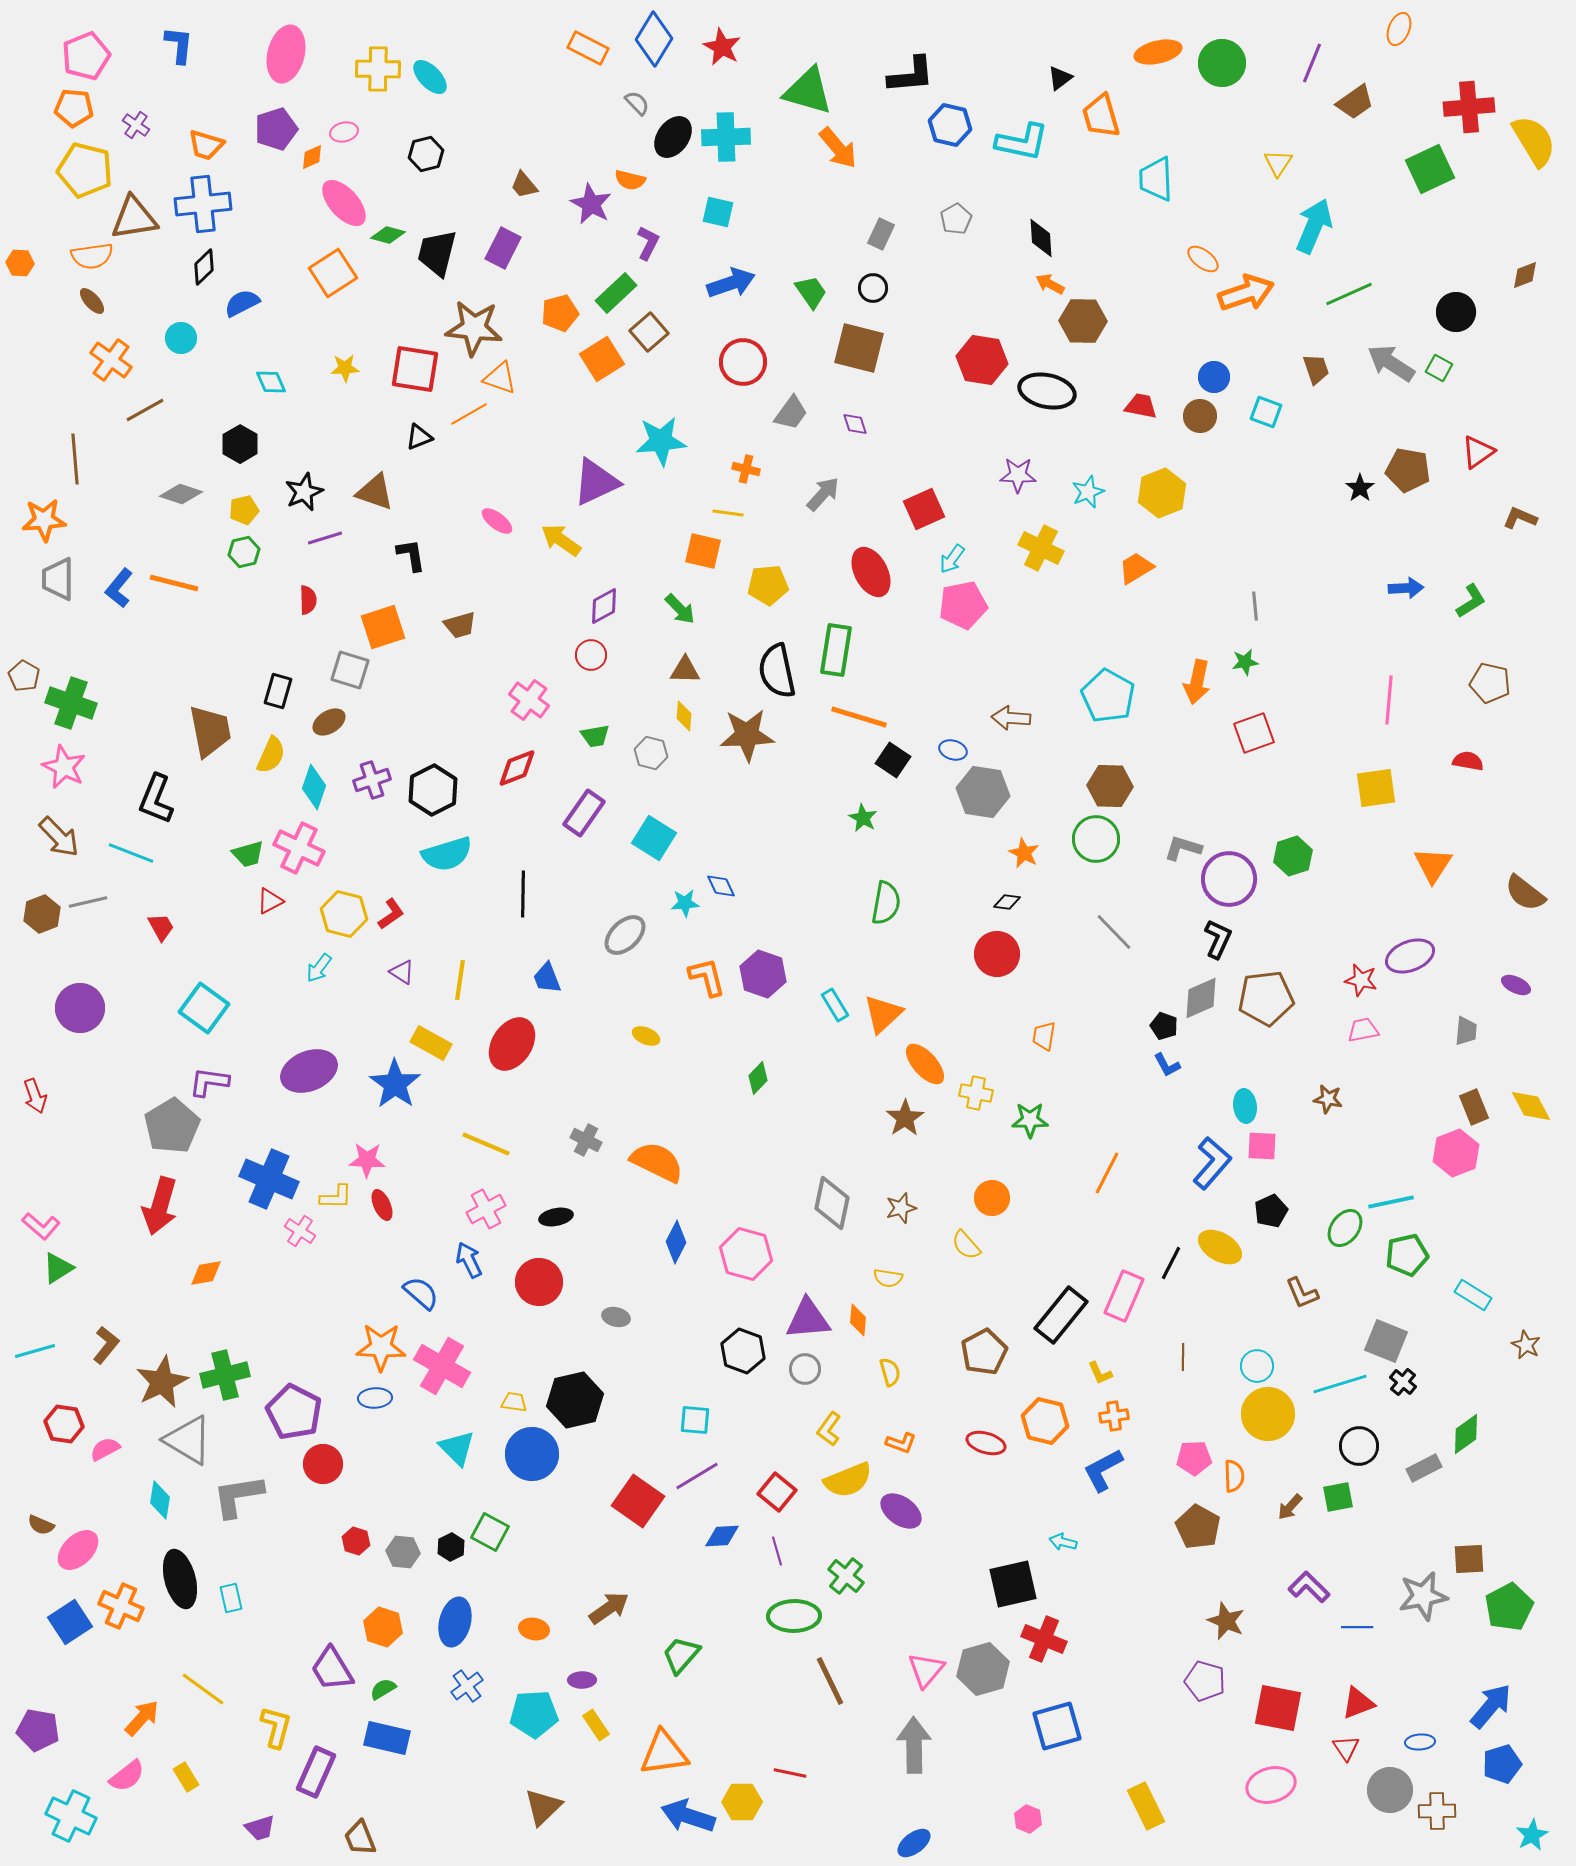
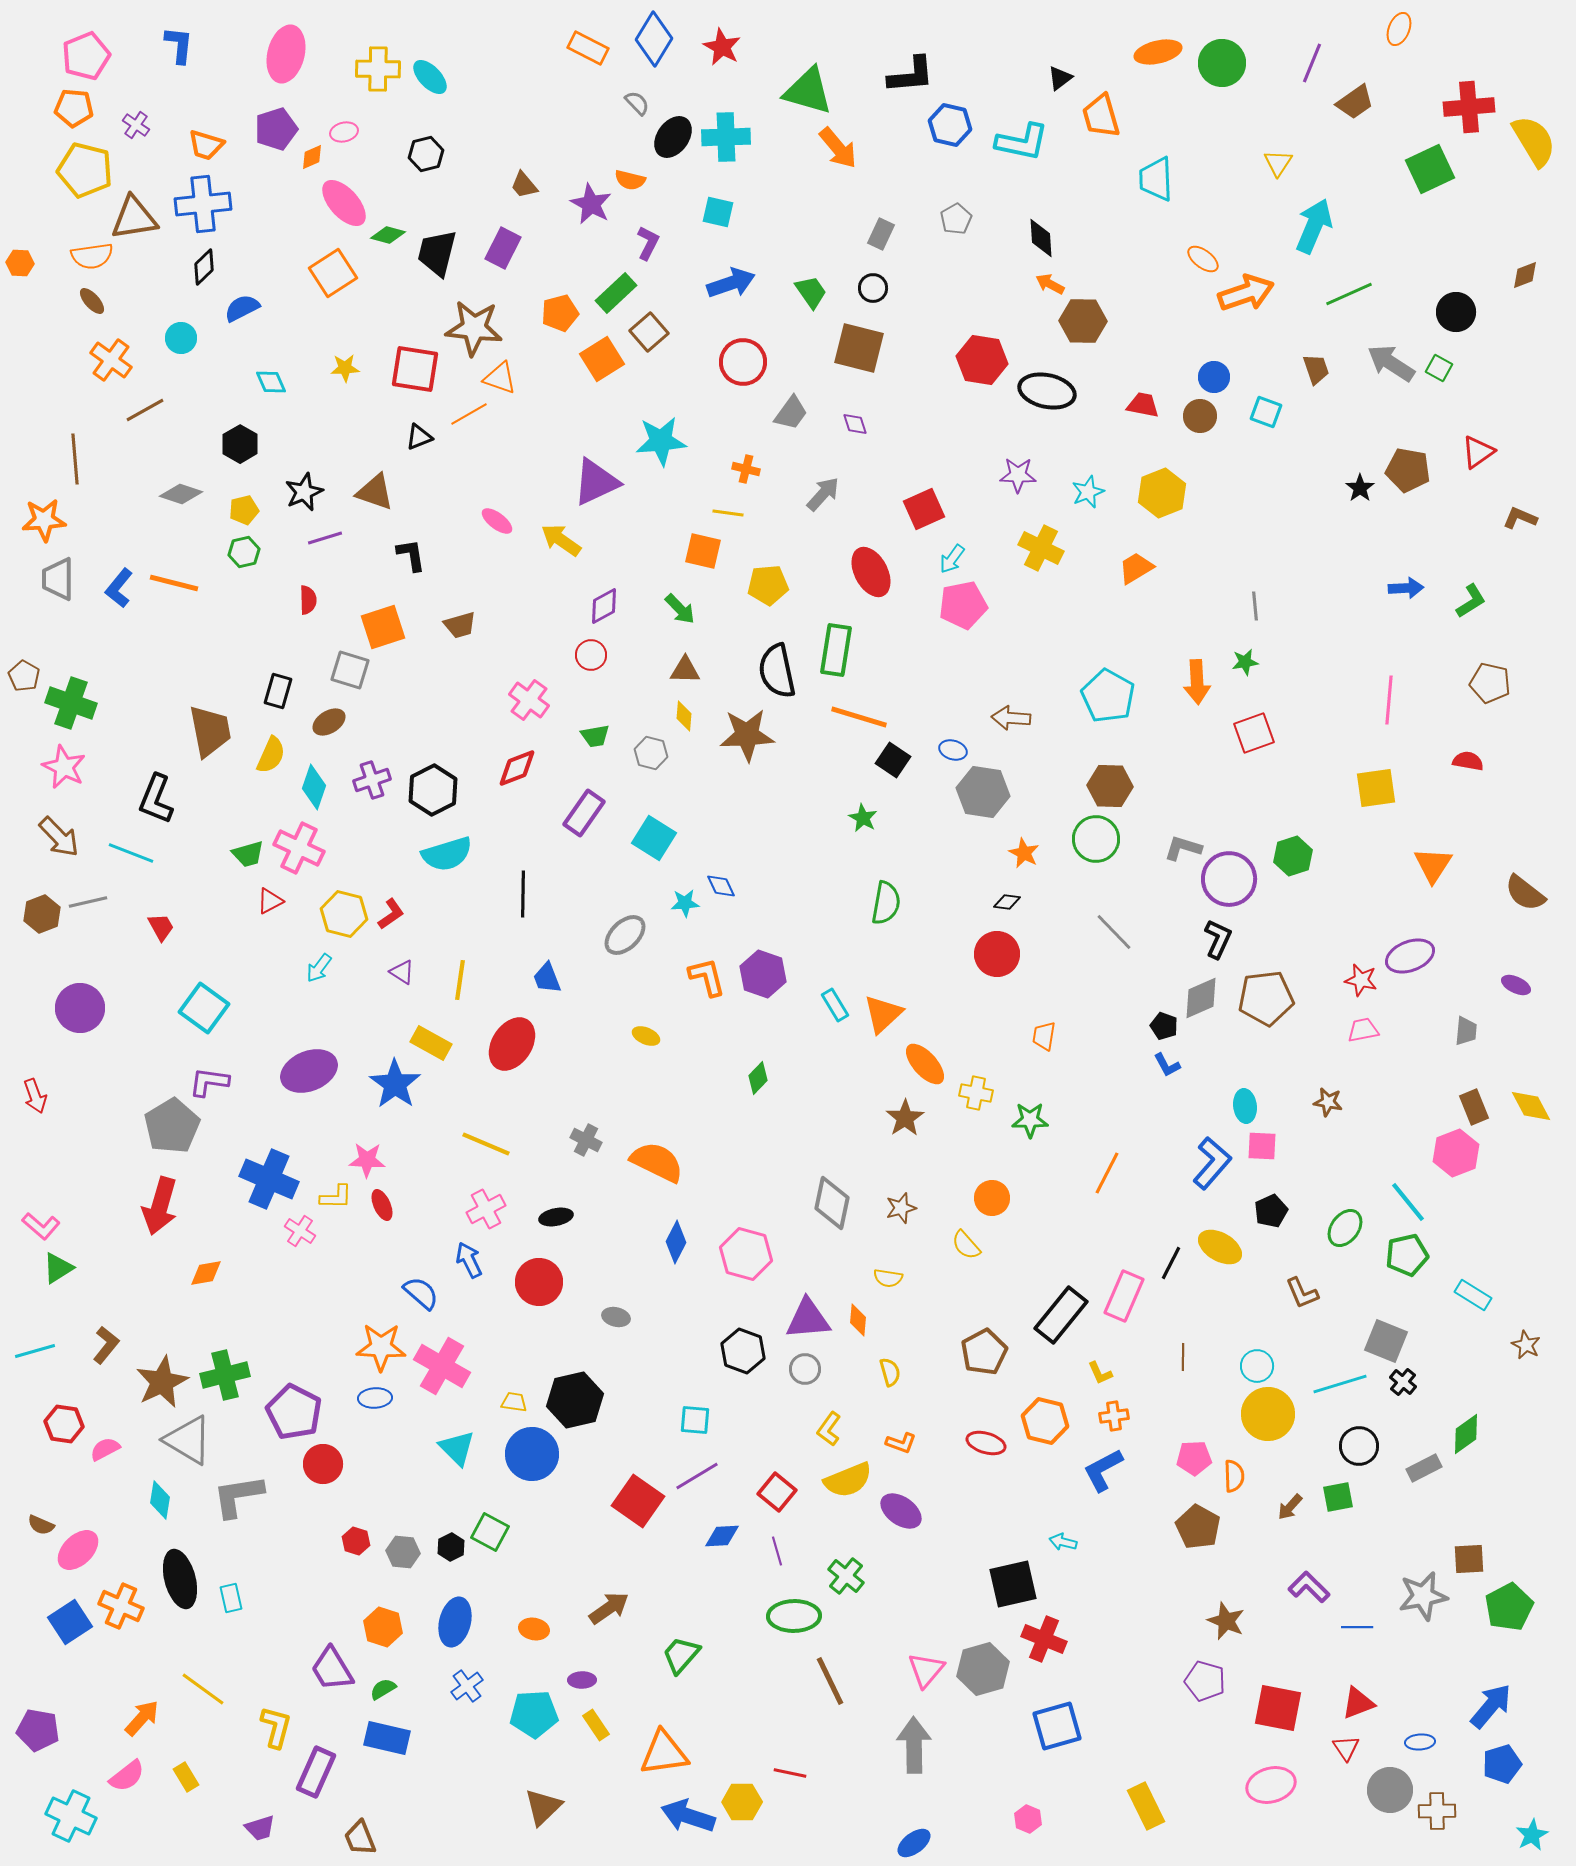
blue semicircle at (242, 303): moved 5 px down
red trapezoid at (1141, 406): moved 2 px right, 1 px up
orange arrow at (1197, 682): rotated 15 degrees counterclockwise
brown star at (1328, 1099): moved 3 px down
cyan line at (1391, 1202): moved 17 px right; rotated 63 degrees clockwise
